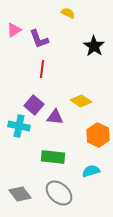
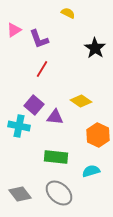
black star: moved 1 px right, 2 px down
red line: rotated 24 degrees clockwise
green rectangle: moved 3 px right
